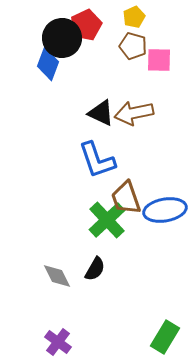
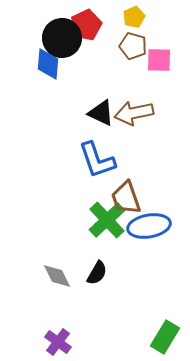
blue diamond: rotated 16 degrees counterclockwise
blue ellipse: moved 16 px left, 16 px down
black semicircle: moved 2 px right, 4 px down
